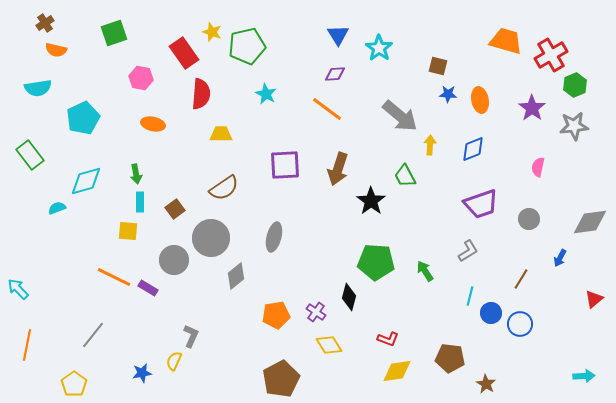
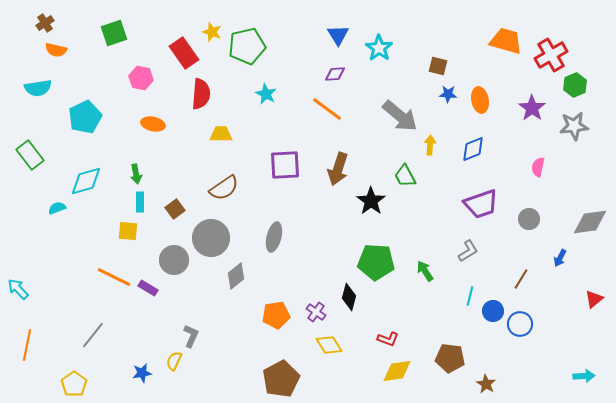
cyan pentagon at (83, 118): moved 2 px right, 1 px up
blue circle at (491, 313): moved 2 px right, 2 px up
